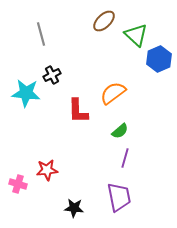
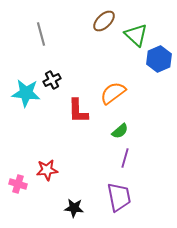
black cross: moved 5 px down
